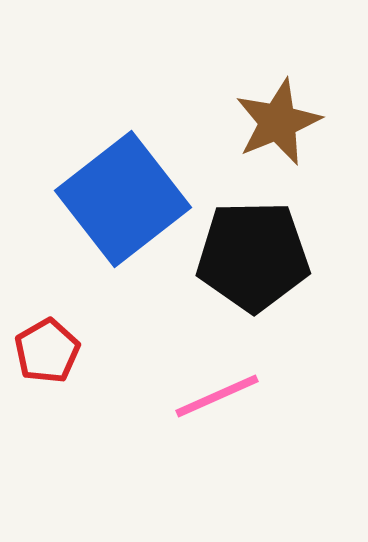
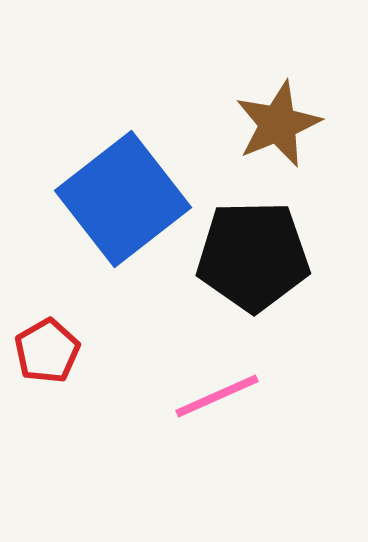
brown star: moved 2 px down
